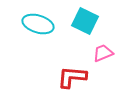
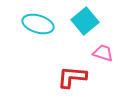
cyan square: rotated 24 degrees clockwise
pink trapezoid: rotated 40 degrees clockwise
